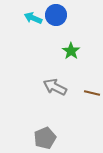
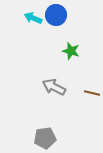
green star: rotated 18 degrees counterclockwise
gray arrow: moved 1 px left
gray pentagon: rotated 15 degrees clockwise
